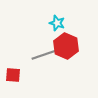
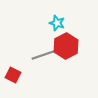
red hexagon: rotated 10 degrees clockwise
red square: rotated 21 degrees clockwise
